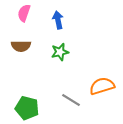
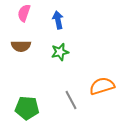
gray line: rotated 30 degrees clockwise
green pentagon: rotated 10 degrees counterclockwise
